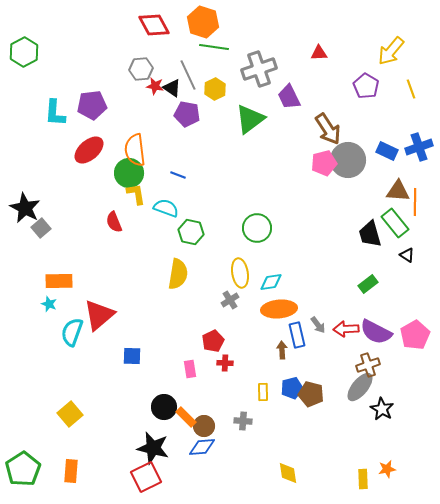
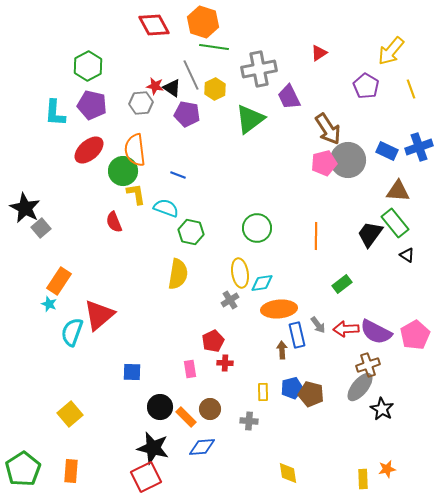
green hexagon at (24, 52): moved 64 px right, 14 px down
red triangle at (319, 53): rotated 30 degrees counterclockwise
gray hexagon at (141, 69): moved 34 px down
gray cross at (259, 69): rotated 8 degrees clockwise
gray line at (188, 75): moved 3 px right
purple pentagon at (92, 105): rotated 20 degrees clockwise
green circle at (129, 173): moved 6 px left, 2 px up
orange line at (415, 202): moved 99 px left, 34 px down
black trapezoid at (370, 234): rotated 52 degrees clockwise
orange rectangle at (59, 281): rotated 56 degrees counterclockwise
cyan diamond at (271, 282): moved 9 px left, 1 px down
green rectangle at (368, 284): moved 26 px left
blue square at (132, 356): moved 16 px down
black circle at (164, 407): moved 4 px left
gray cross at (243, 421): moved 6 px right
brown circle at (204, 426): moved 6 px right, 17 px up
